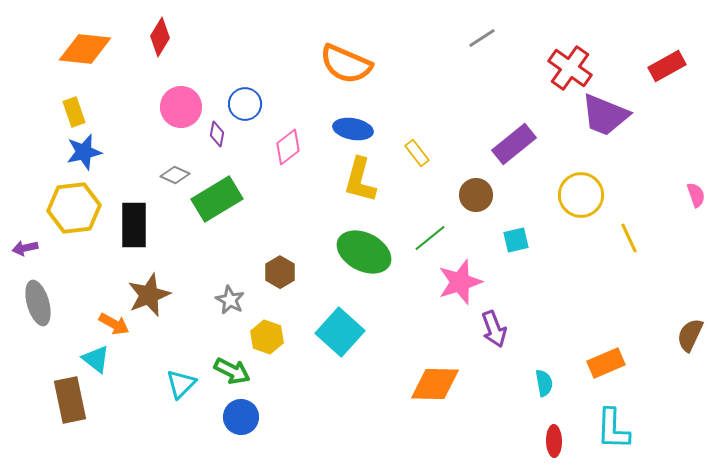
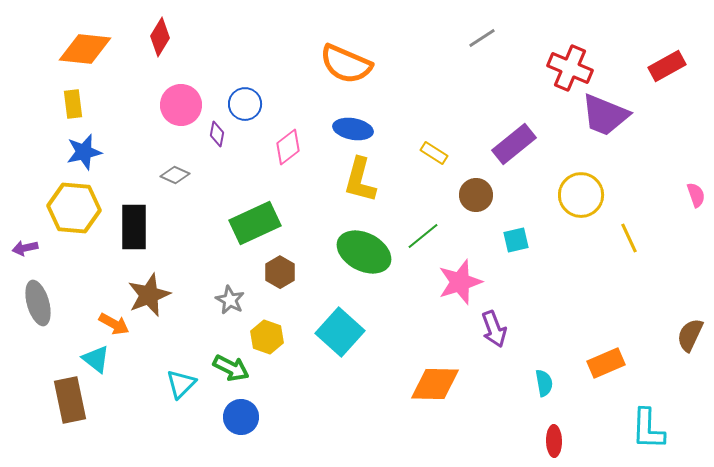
red cross at (570, 68): rotated 12 degrees counterclockwise
pink circle at (181, 107): moved 2 px up
yellow rectangle at (74, 112): moved 1 px left, 8 px up; rotated 12 degrees clockwise
yellow rectangle at (417, 153): moved 17 px right; rotated 20 degrees counterclockwise
green rectangle at (217, 199): moved 38 px right, 24 px down; rotated 6 degrees clockwise
yellow hexagon at (74, 208): rotated 12 degrees clockwise
black rectangle at (134, 225): moved 2 px down
green line at (430, 238): moved 7 px left, 2 px up
green arrow at (232, 371): moved 1 px left, 3 px up
cyan L-shape at (613, 429): moved 35 px right
